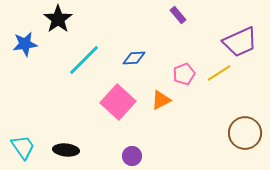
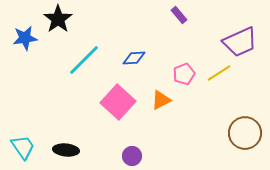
purple rectangle: moved 1 px right
blue star: moved 6 px up
